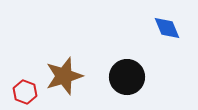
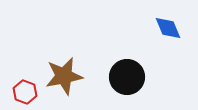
blue diamond: moved 1 px right
brown star: rotated 6 degrees clockwise
